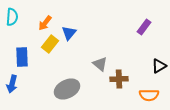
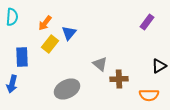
purple rectangle: moved 3 px right, 5 px up
